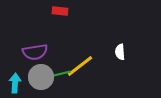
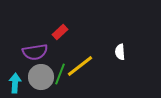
red rectangle: moved 21 px down; rotated 49 degrees counterclockwise
green line: rotated 55 degrees counterclockwise
